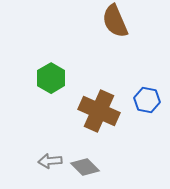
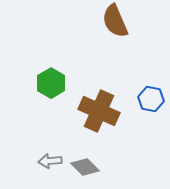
green hexagon: moved 5 px down
blue hexagon: moved 4 px right, 1 px up
